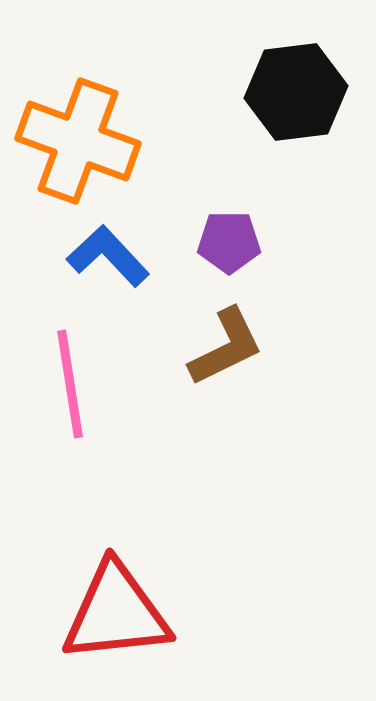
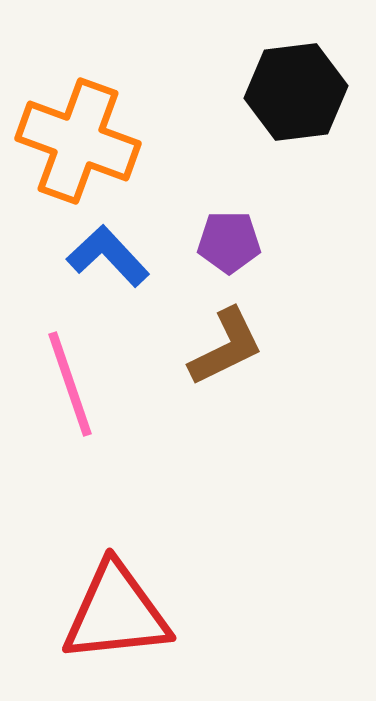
pink line: rotated 10 degrees counterclockwise
